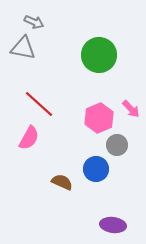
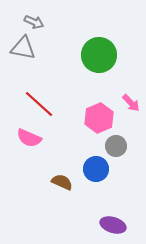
pink arrow: moved 6 px up
pink semicircle: rotated 85 degrees clockwise
gray circle: moved 1 px left, 1 px down
purple ellipse: rotated 10 degrees clockwise
